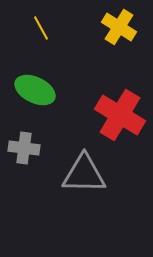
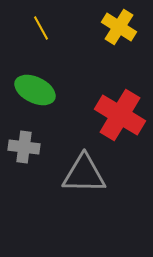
gray cross: moved 1 px up
